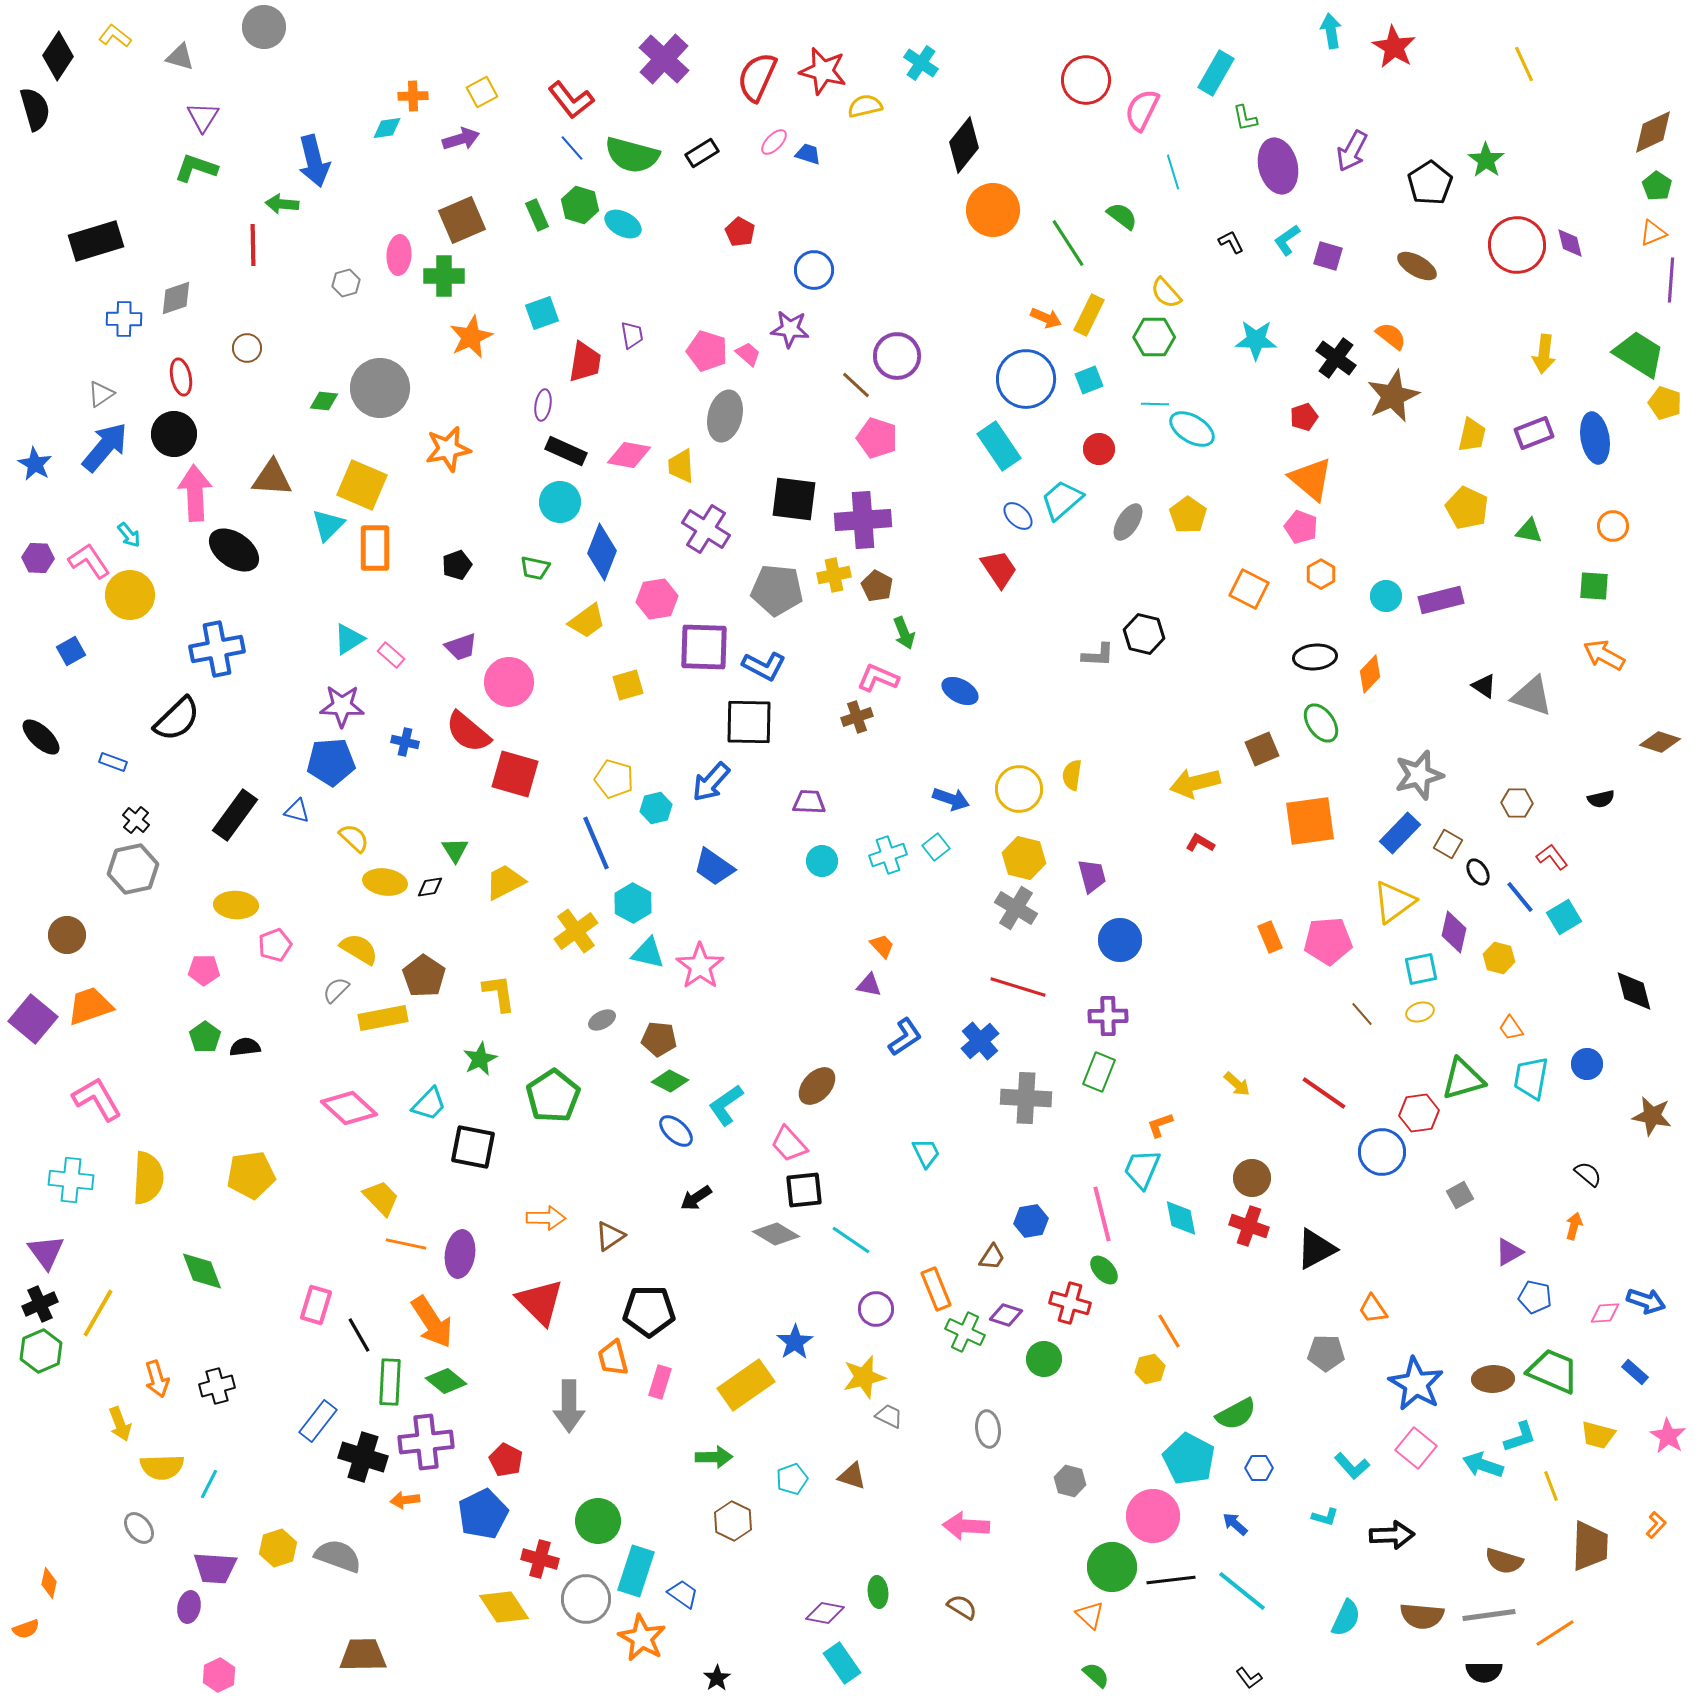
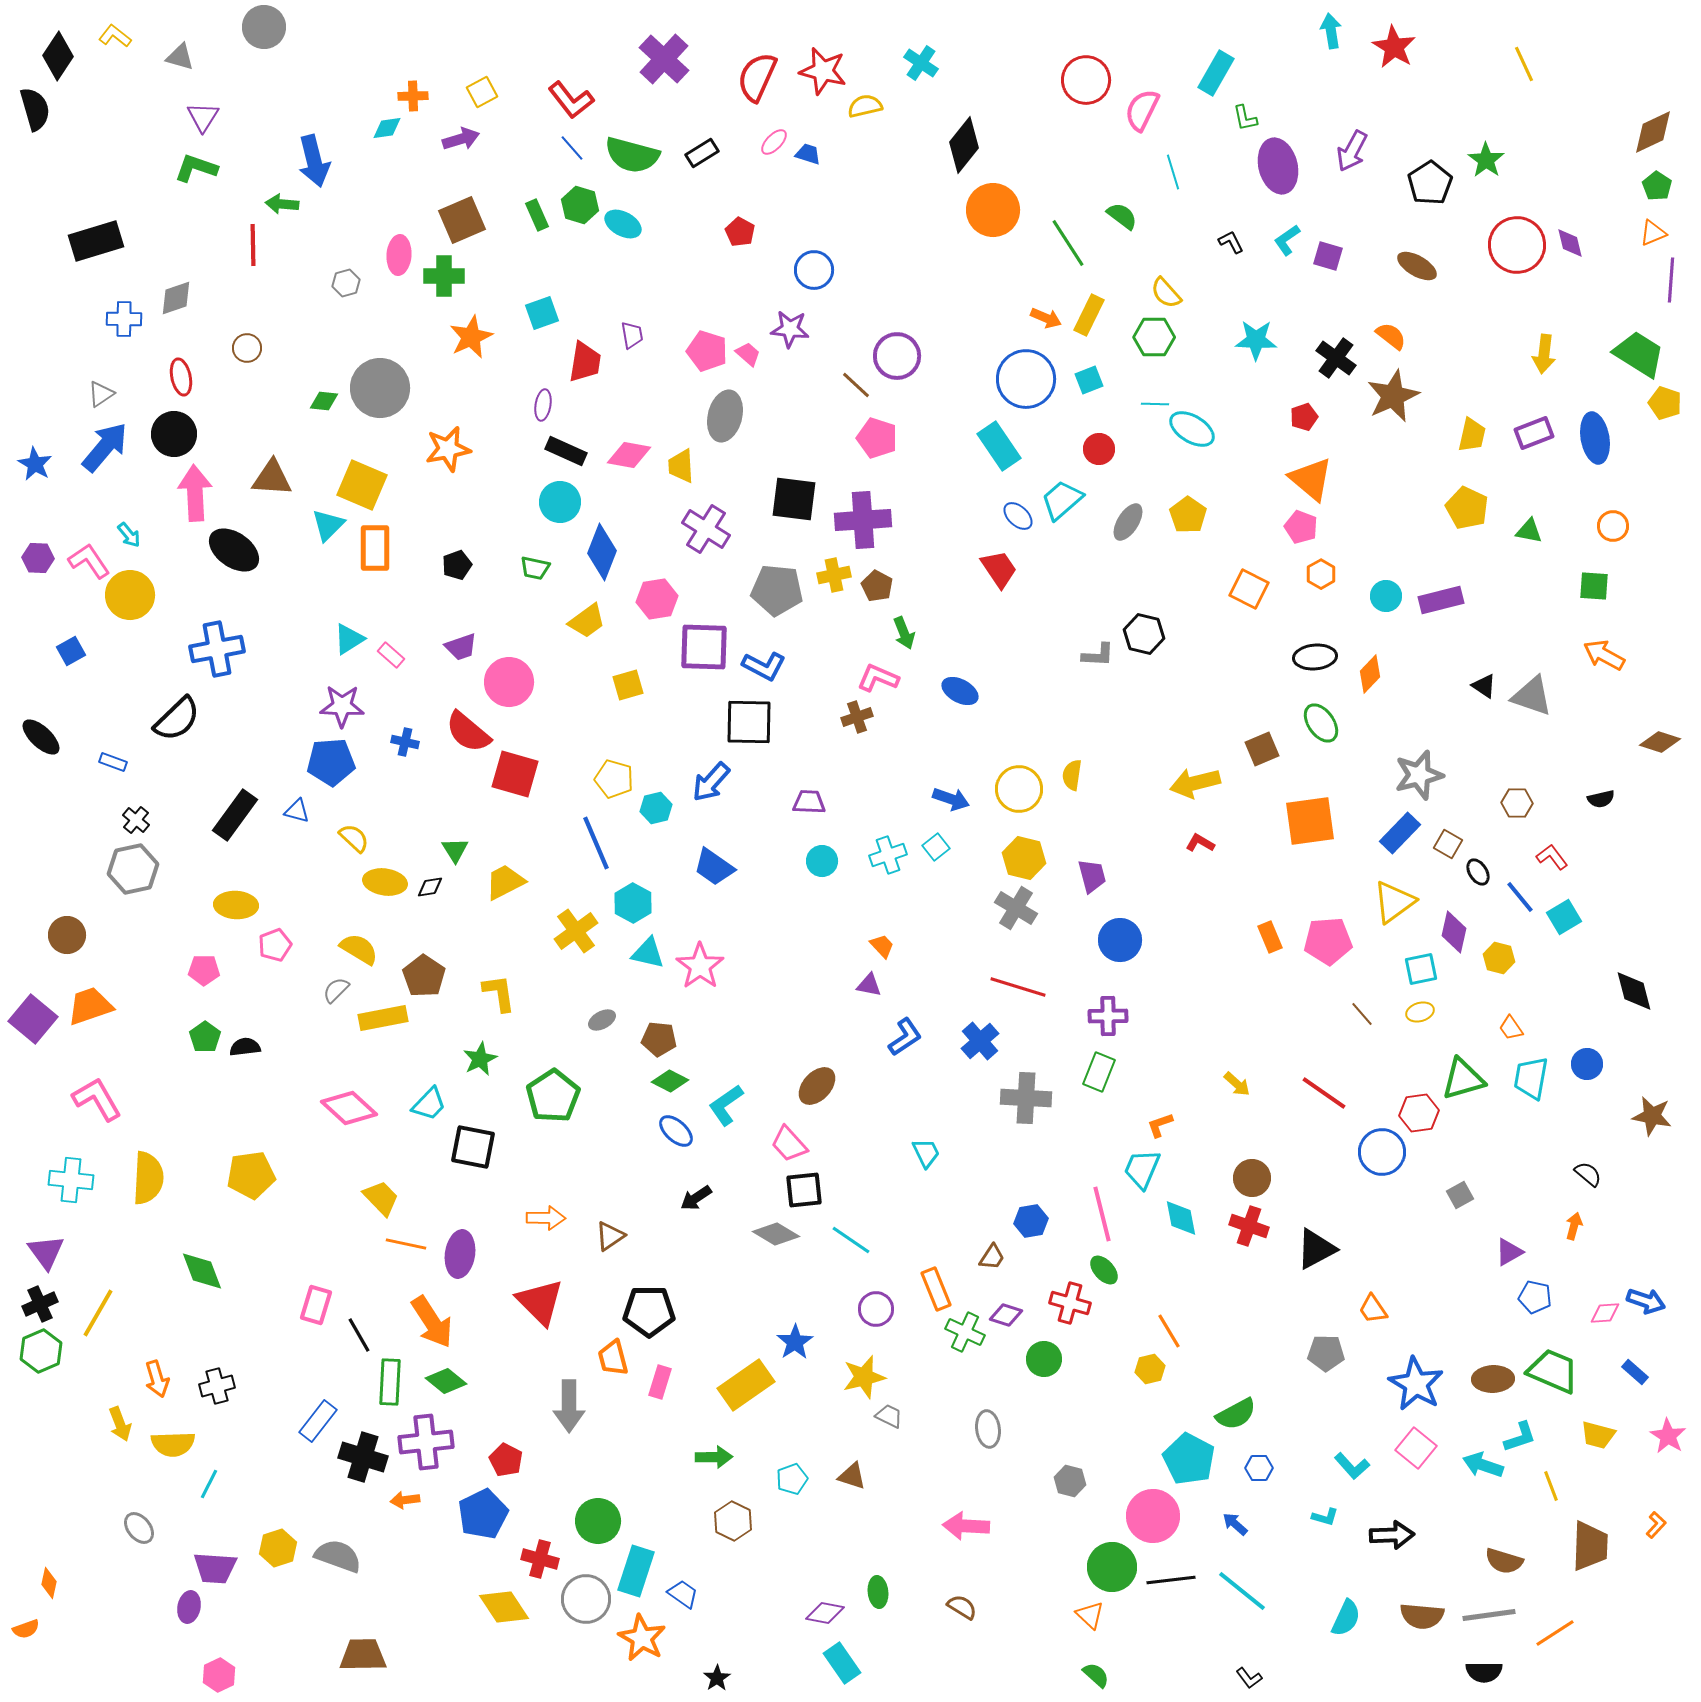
yellow semicircle at (162, 1467): moved 11 px right, 23 px up
